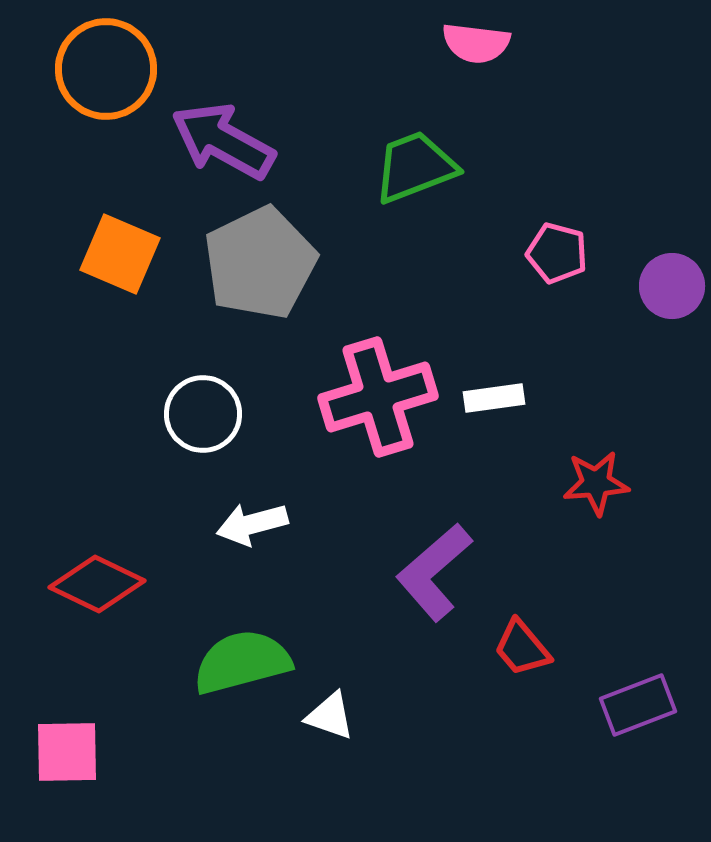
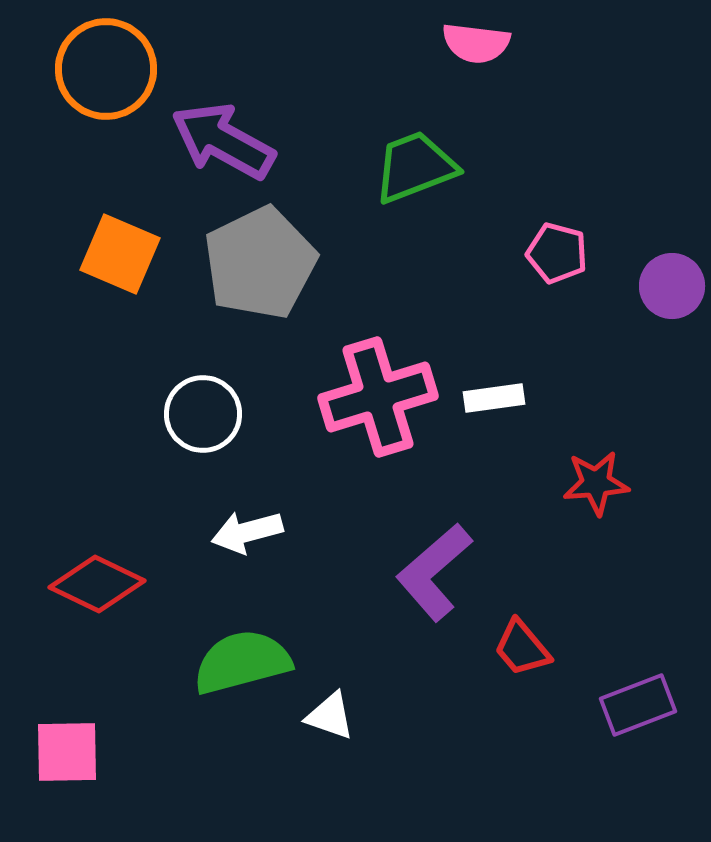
white arrow: moved 5 px left, 8 px down
